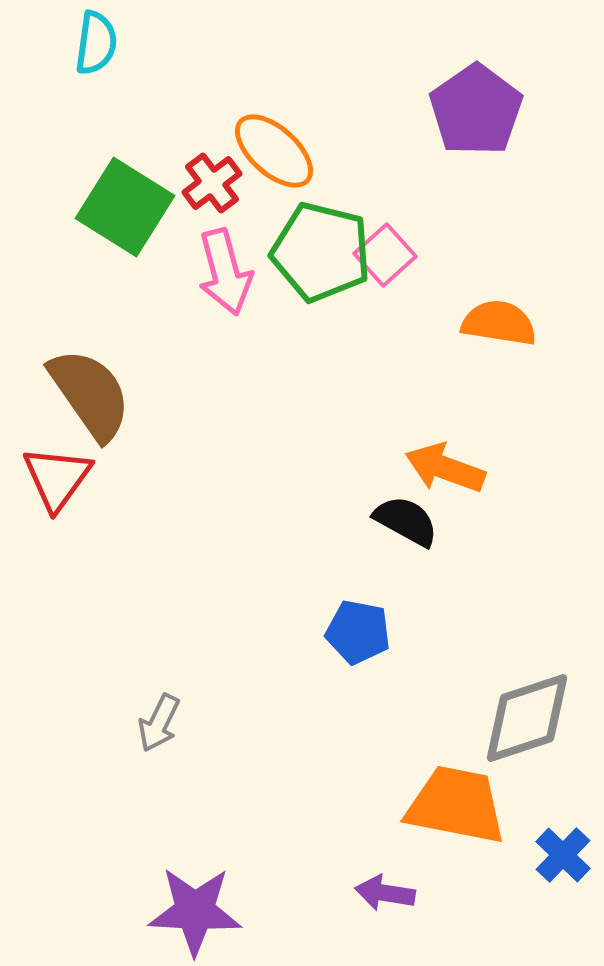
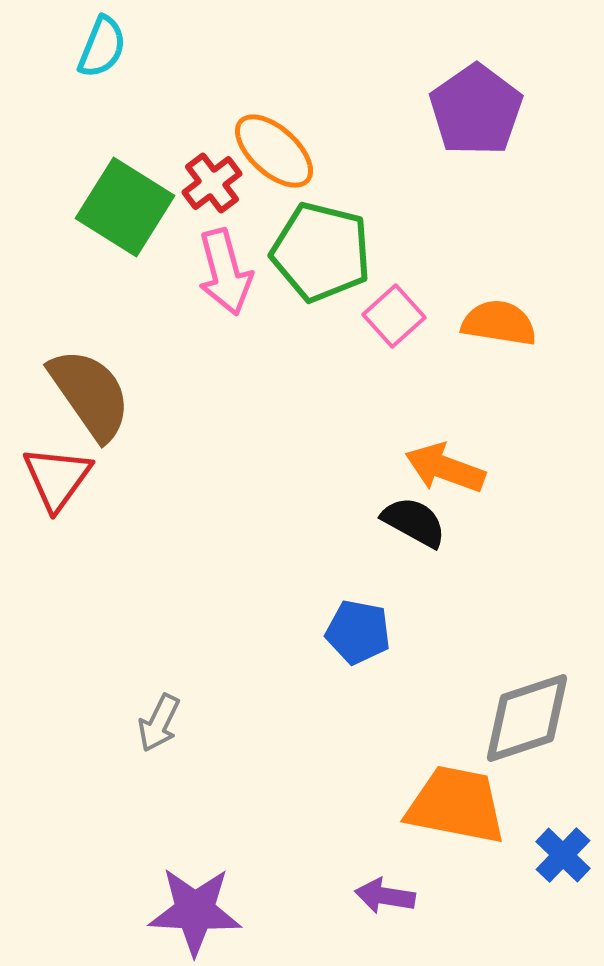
cyan semicircle: moved 6 px right, 4 px down; rotated 14 degrees clockwise
pink square: moved 9 px right, 61 px down
black semicircle: moved 8 px right, 1 px down
purple arrow: moved 3 px down
